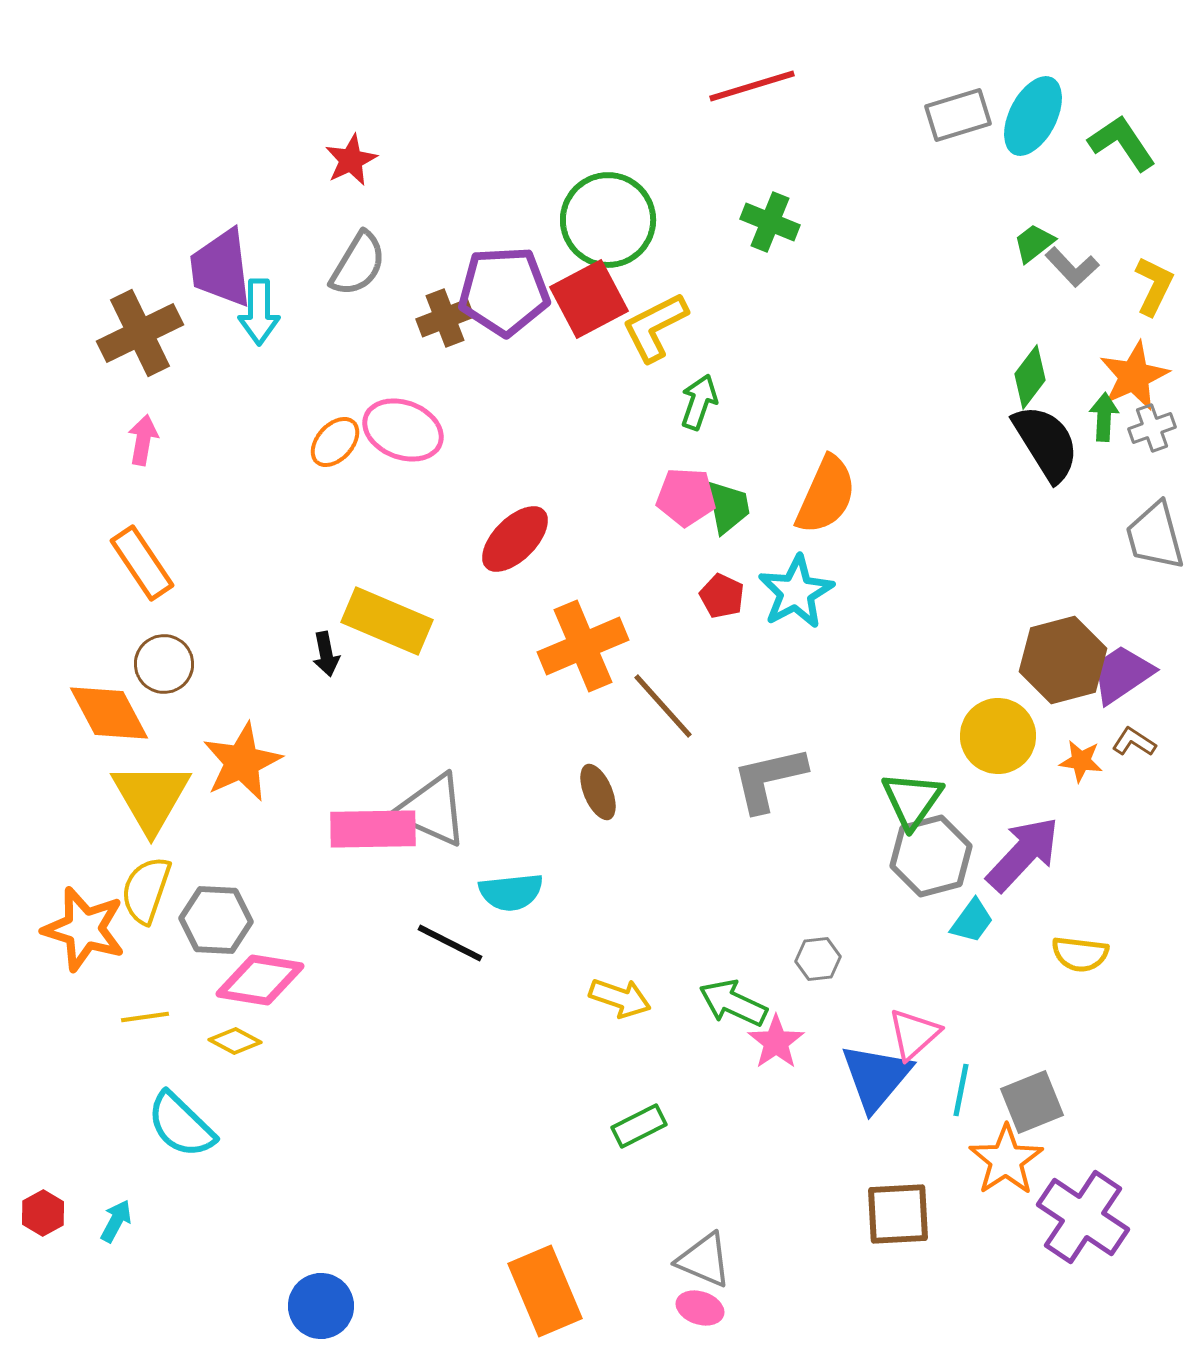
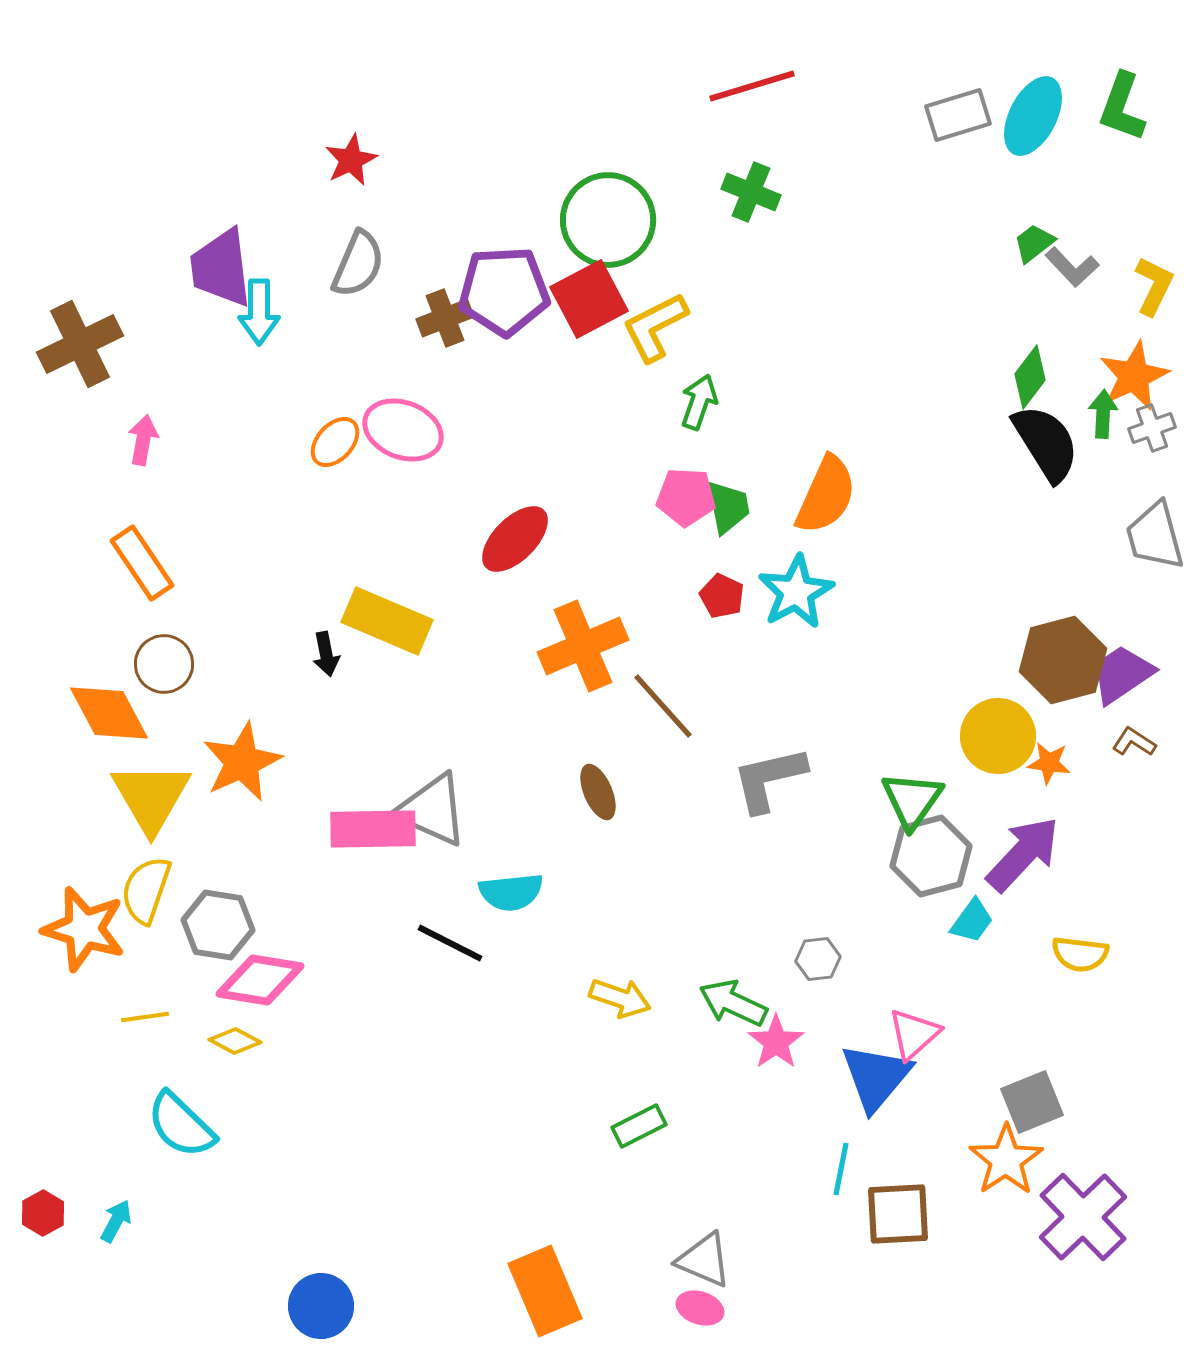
green L-shape at (1122, 143): moved 36 px up; rotated 126 degrees counterclockwise
green cross at (770, 222): moved 19 px left, 30 px up
gray semicircle at (358, 264): rotated 8 degrees counterclockwise
brown cross at (140, 333): moved 60 px left, 11 px down
green arrow at (1104, 417): moved 1 px left, 3 px up
orange star at (1081, 761): moved 32 px left, 2 px down
gray hexagon at (216, 920): moved 2 px right, 5 px down; rotated 6 degrees clockwise
cyan line at (961, 1090): moved 120 px left, 79 px down
purple cross at (1083, 1217): rotated 12 degrees clockwise
